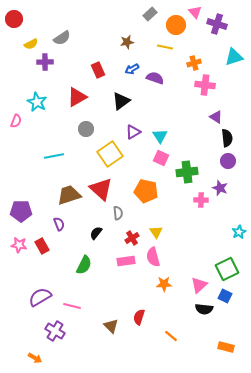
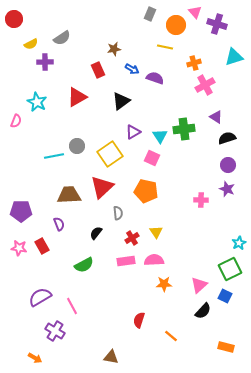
gray rectangle at (150, 14): rotated 24 degrees counterclockwise
brown star at (127, 42): moved 13 px left, 7 px down
blue arrow at (132, 69): rotated 120 degrees counterclockwise
pink cross at (205, 85): rotated 36 degrees counterclockwise
gray circle at (86, 129): moved 9 px left, 17 px down
black semicircle at (227, 138): rotated 102 degrees counterclockwise
pink square at (161, 158): moved 9 px left
purple circle at (228, 161): moved 4 px down
green cross at (187, 172): moved 3 px left, 43 px up
purple star at (220, 188): moved 7 px right, 1 px down
red triangle at (101, 189): moved 1 px right, 2 px up; rotated 35 degrees clockwise
brown trapezoid at (69, 195): rotated 15 degrees clockwise
cyan star at (239, 232): moved 11 px down
pink star at (19, 245): moved 3 px down
pink semicircle at (153, 257): moved 1 px right, 3 px down; rotated 102 degrees clockwise
green semicircle at (84, 265): rotated 36 degrees clockwise
green square at (227, 269): moved 3 px right
pink line at (72, 306): rotated 48 degrees clockwise
black semicircle at (204, 309): moved 1 px left, 2 px down; rotated 54 degrees counterclockwise
red semicircle at (139, 317): moved 3 px down
brown triangle at (111, 326): moved 31 px down; rotated 35 degrees counterclockwise
